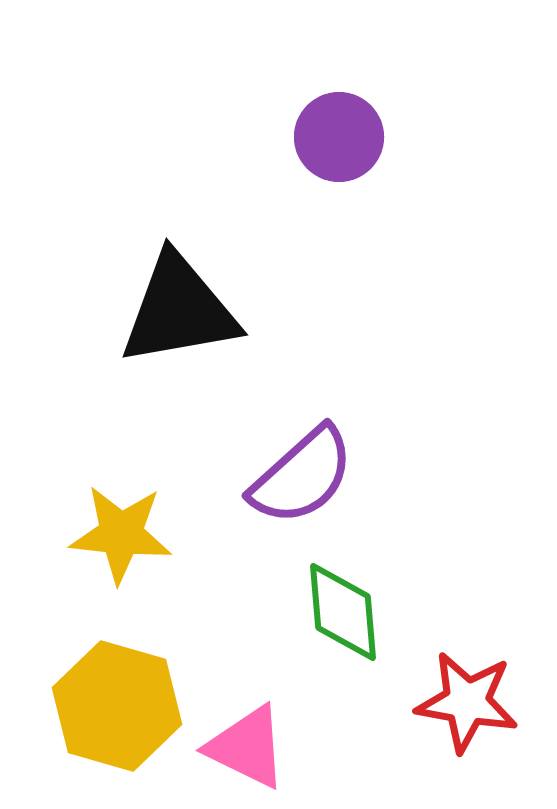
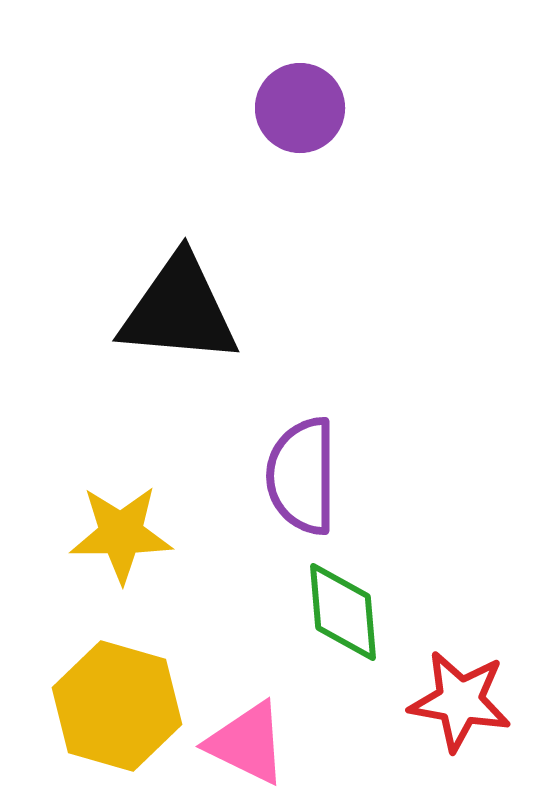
purple circle: moved 39 px left, 29 px up
black triangle: rotated 15 degrees clockwise
purple semicircle: rotated 132 degrees clockwise
yellow star: rotated 6 degrees counterclockwise
red star: moved 7 px left, 1 px up
pink triangle: moved 4 px up
